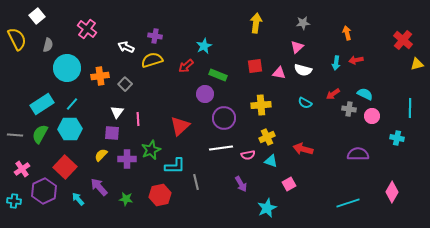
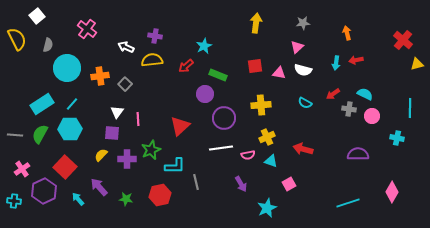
yellow semicircle at (152, 60): rotated 10 degrees clockwise
